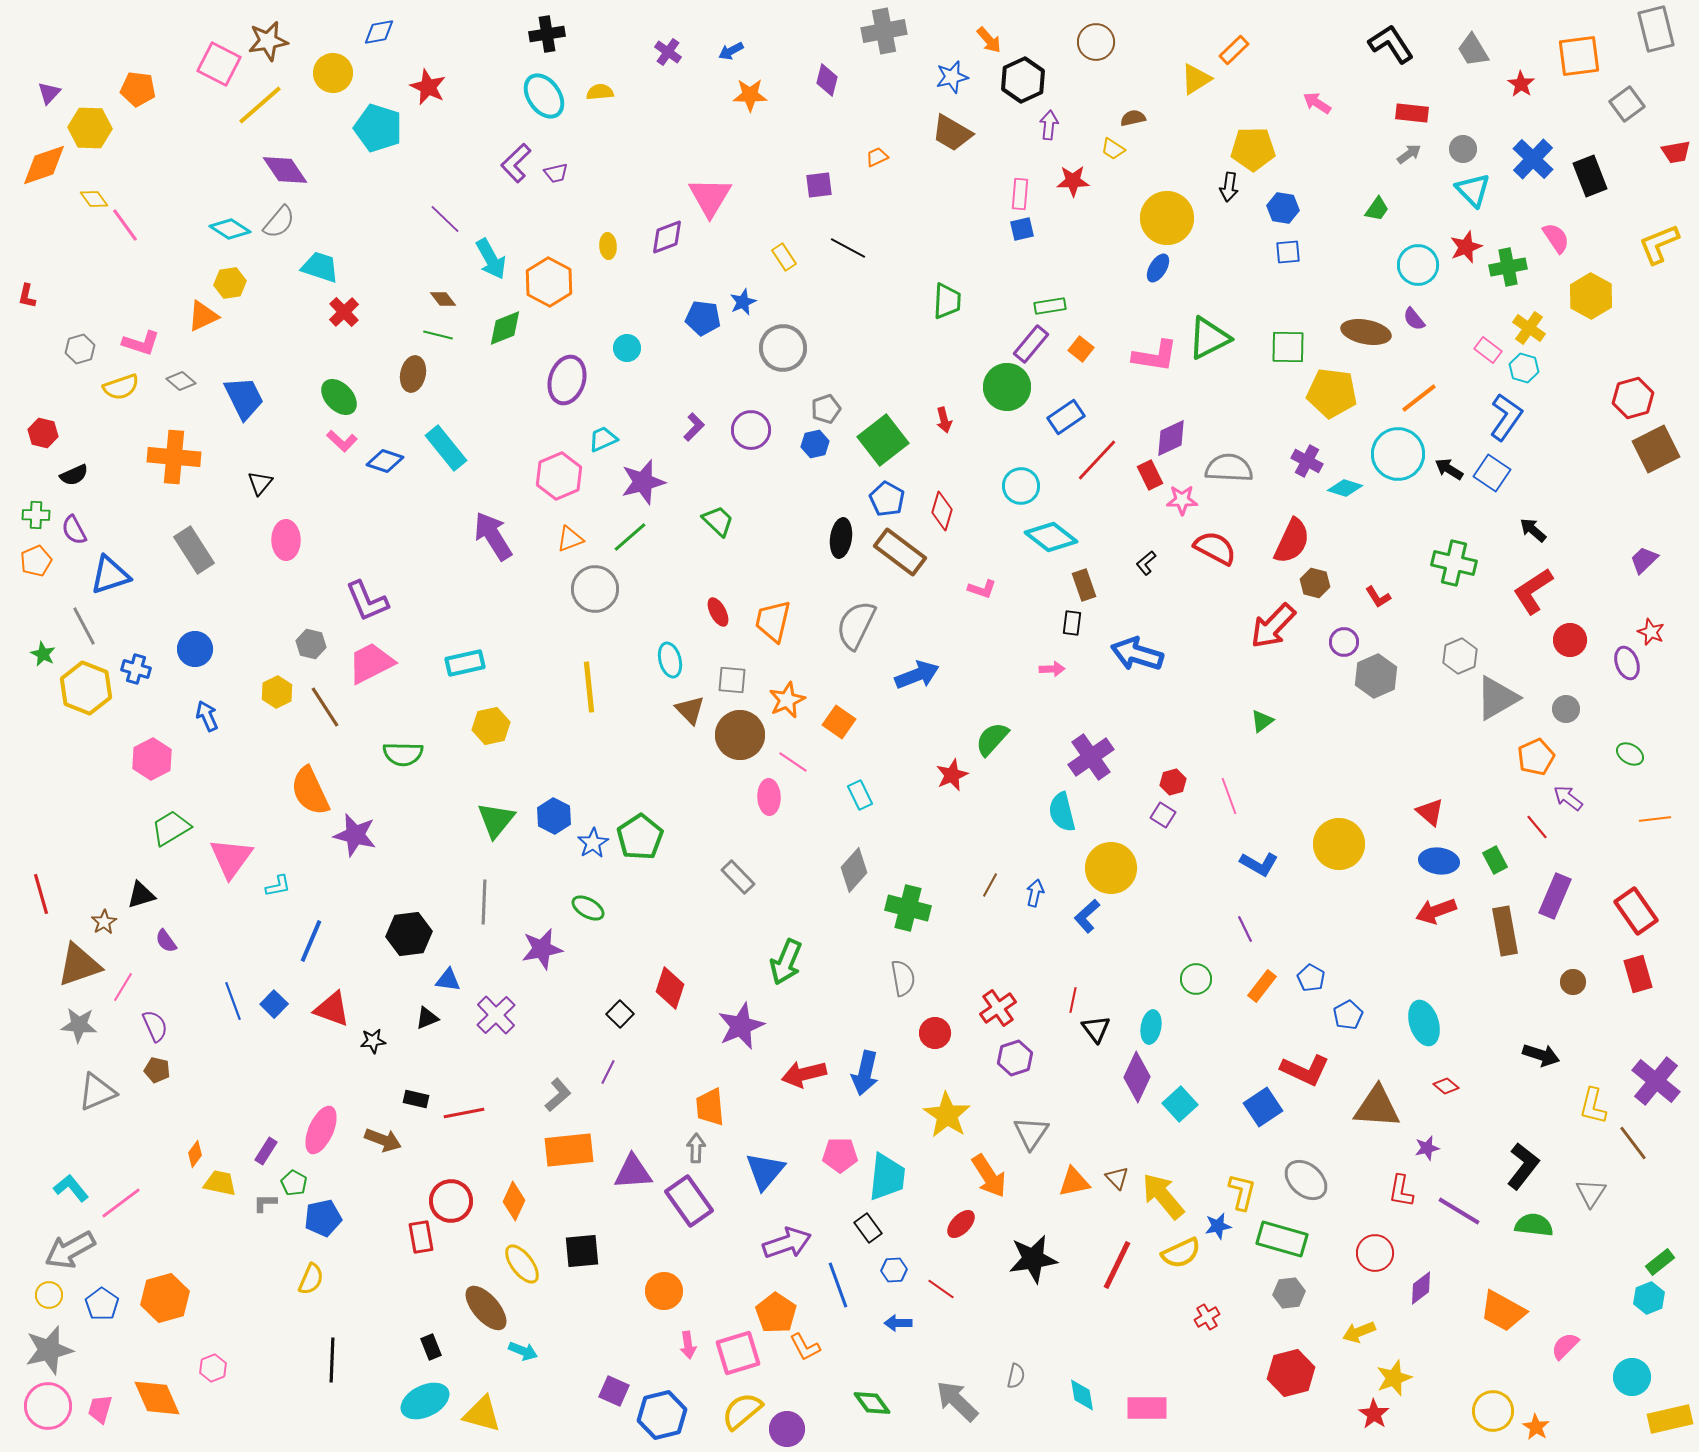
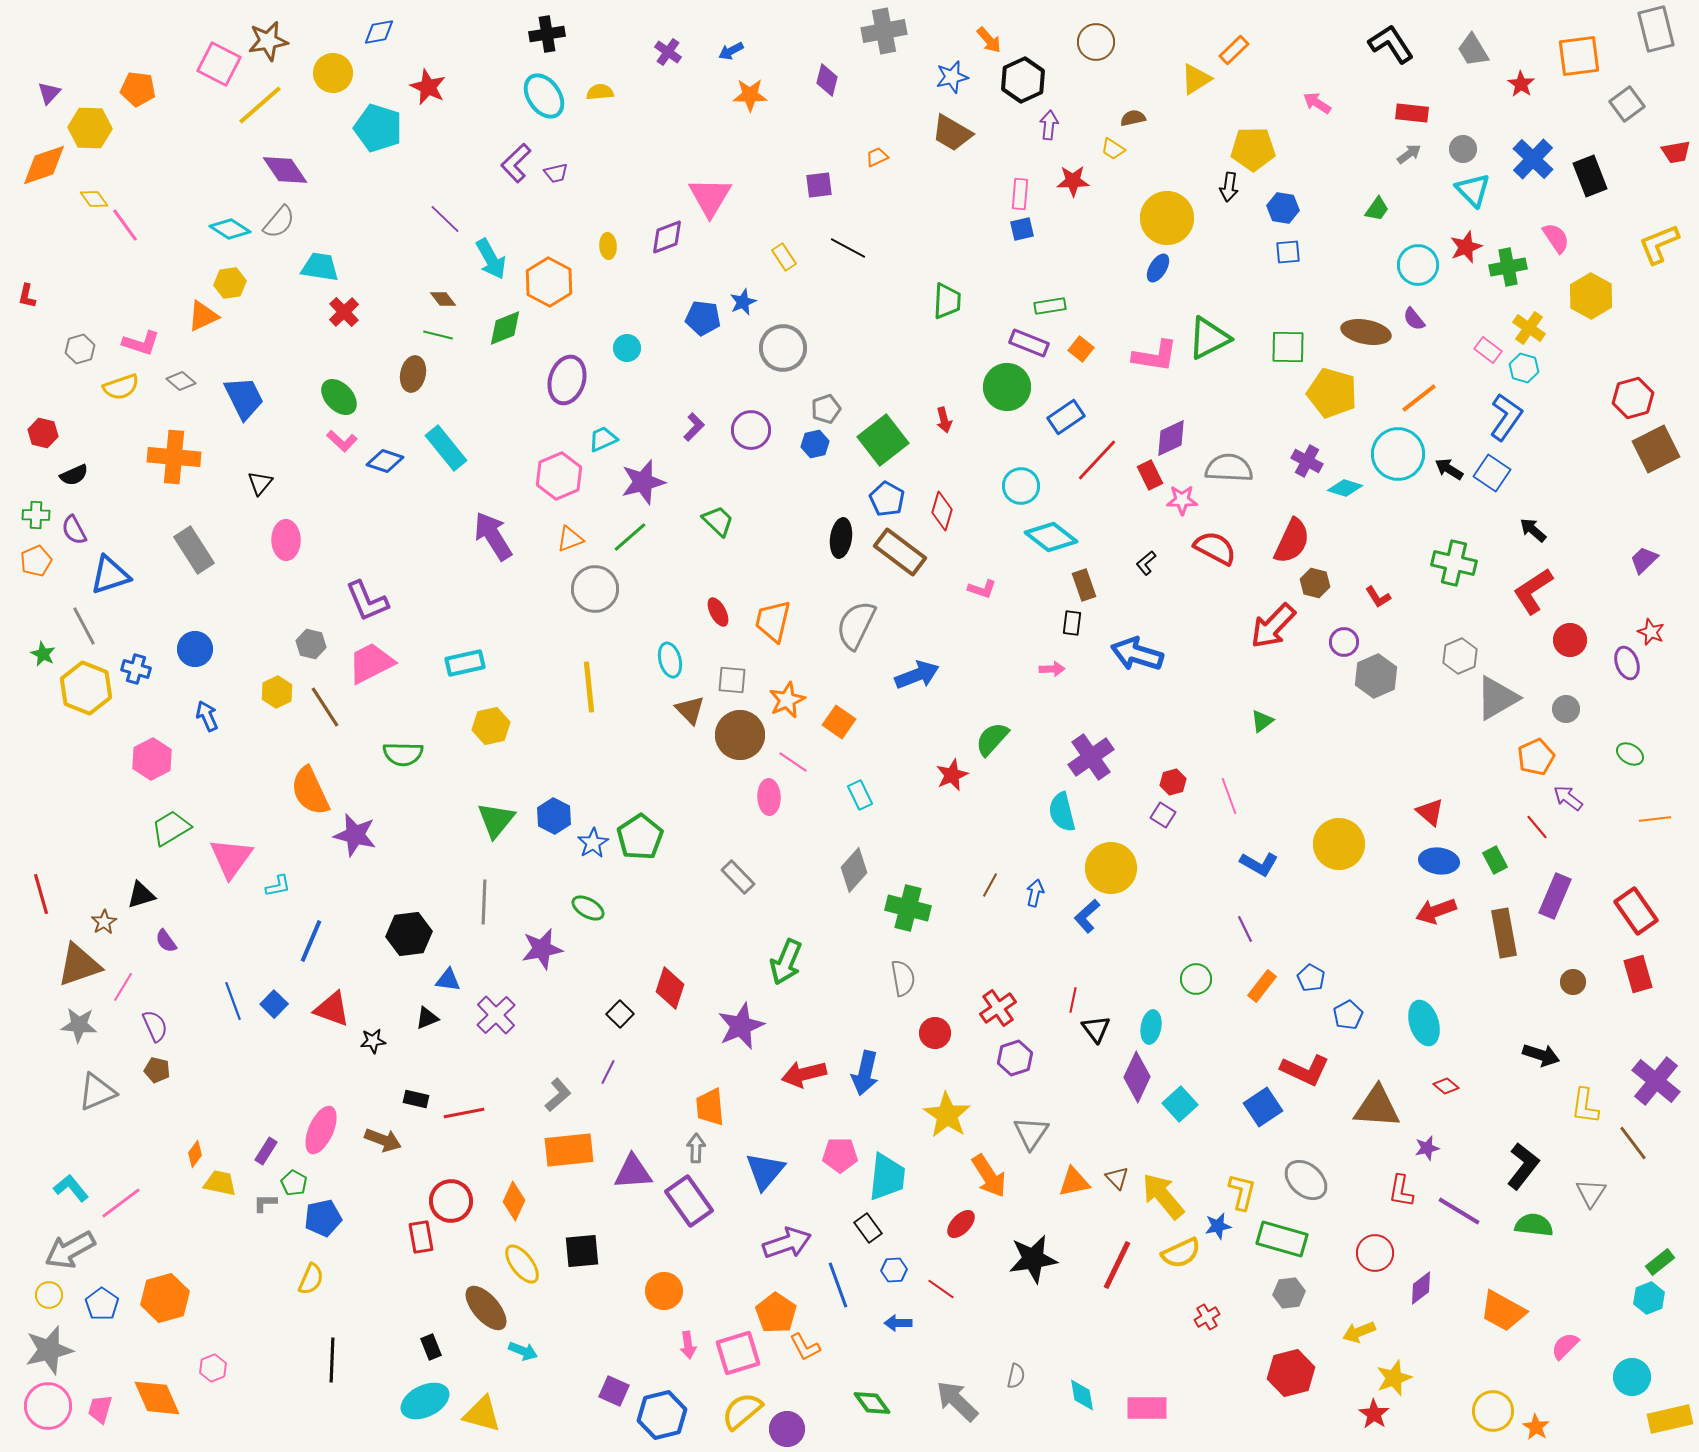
cyan trapezoid at (320, 267): rotated 9 degrees counterclockwise
purple rectangle at (1031, 344): moved 2 px left, 1 px up; rotated 72 degrees clockwise
yellow pentagon at (1332, 393): rotated 9 degrees clockwise
brown rectangle at (1505, 931): moved 1 px left, 2 px down
yellow L-shape at (1593, 1106): moved 8 px left; rotated 6 degrees counterclockwise
